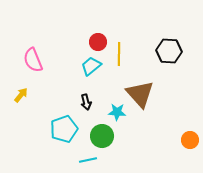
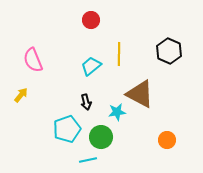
red circle: moved 7 px left, 22 px up
black hexagon: rotated 20 degrees clockwise
brown triangle: rotated 20 degrees counterclockwise
cyan star: rotated 12 degrees counterclockwise
cyan pentagon: moved 3 px right
green circle: moved 1 px left, 1 px down
orange circle: moved 23 px left
